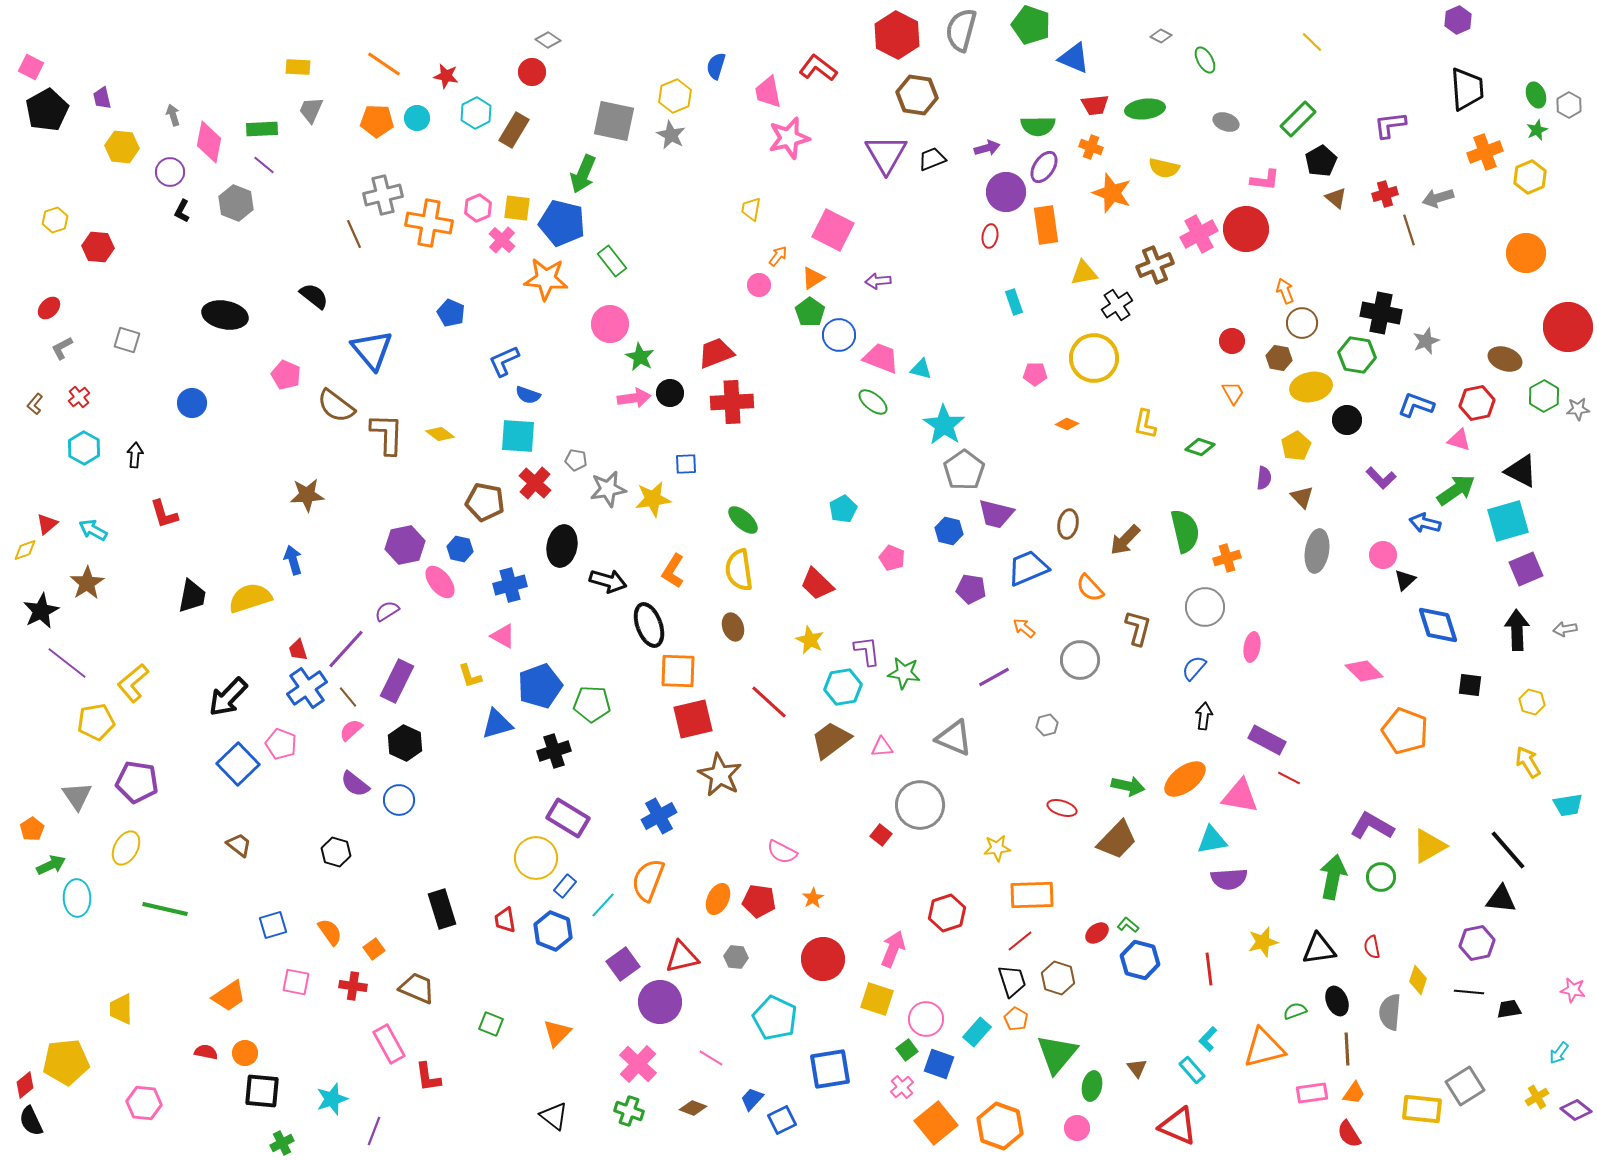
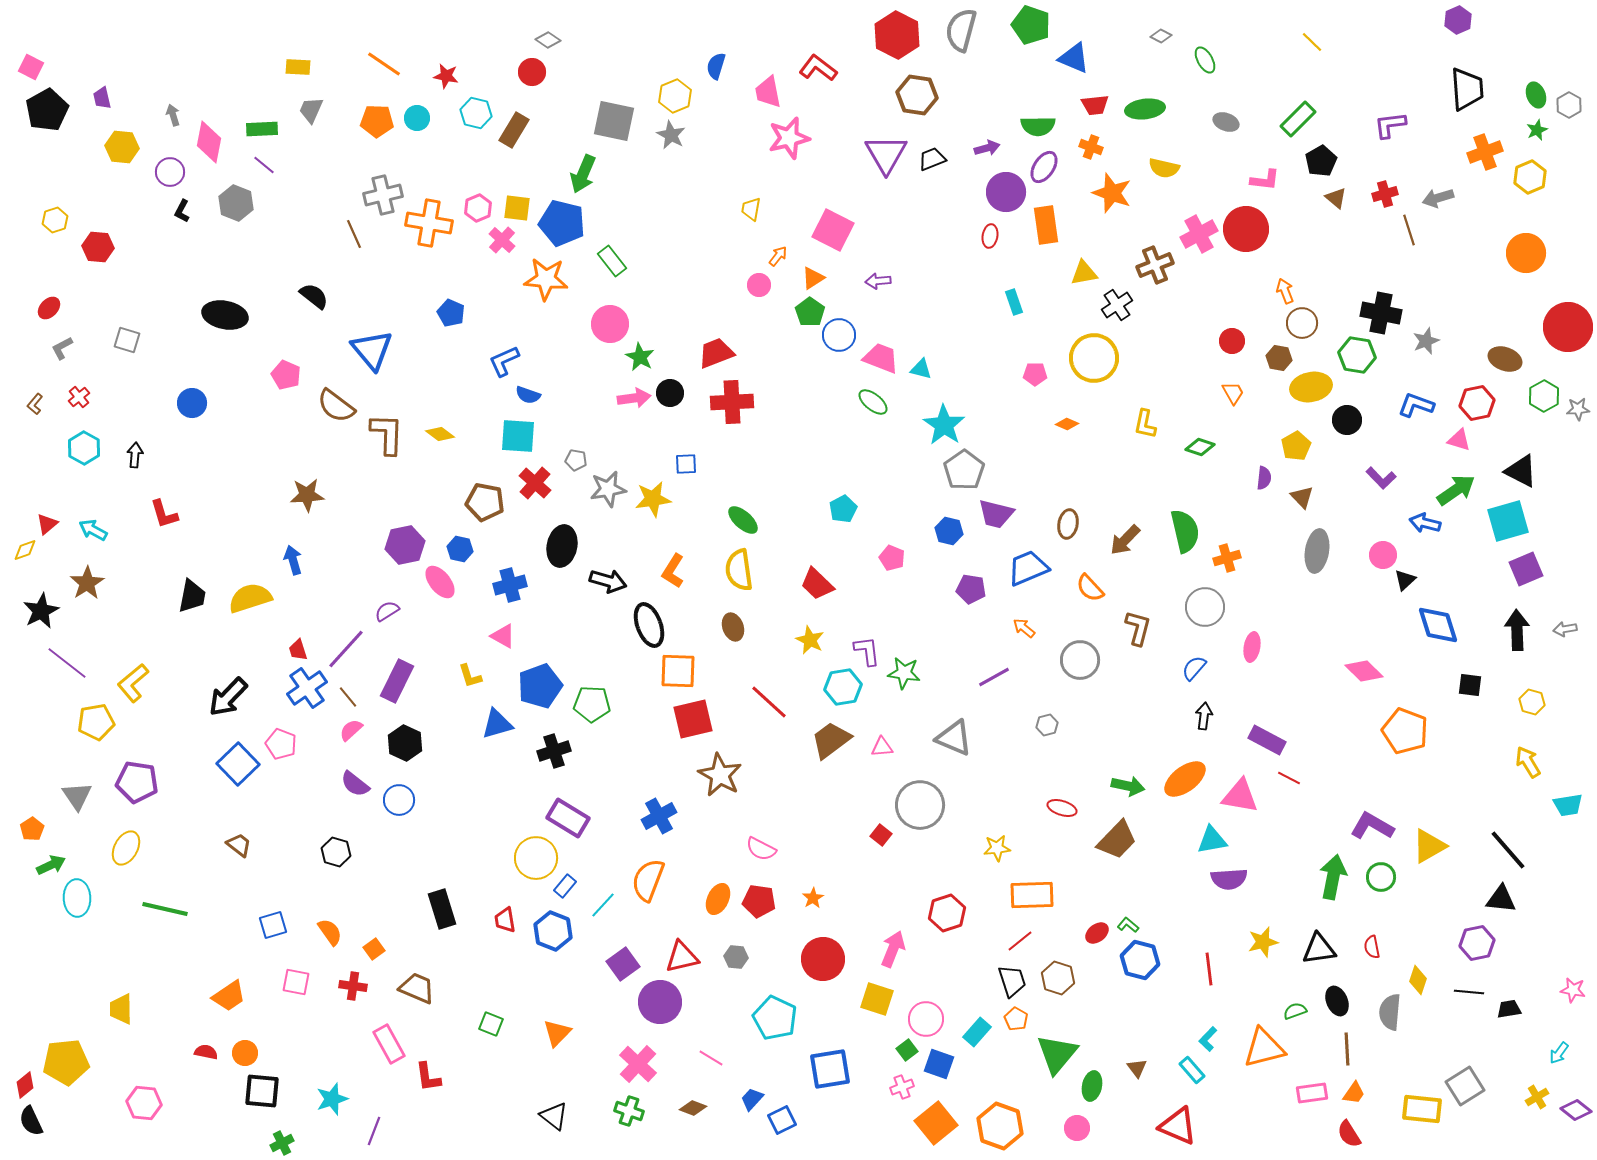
cyan hexagon at (476, 113): rotated 20 degrees counterclockwise
pink semicircle at (782, 852): moved 21 px left, 3 px up
pink cross at (902, 1087): rotated 20 degrees clockwise
